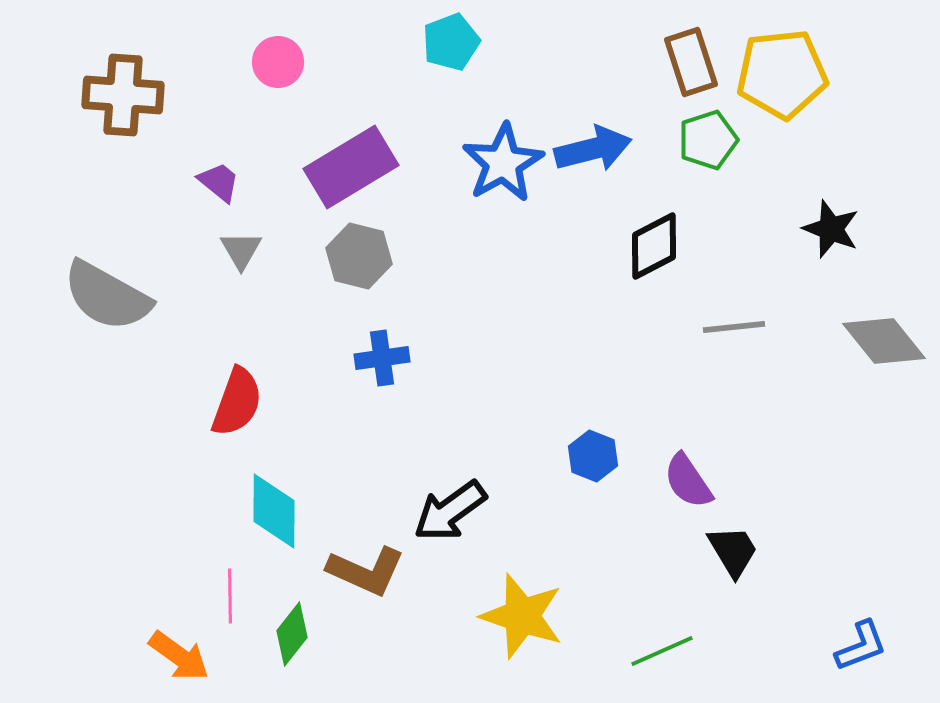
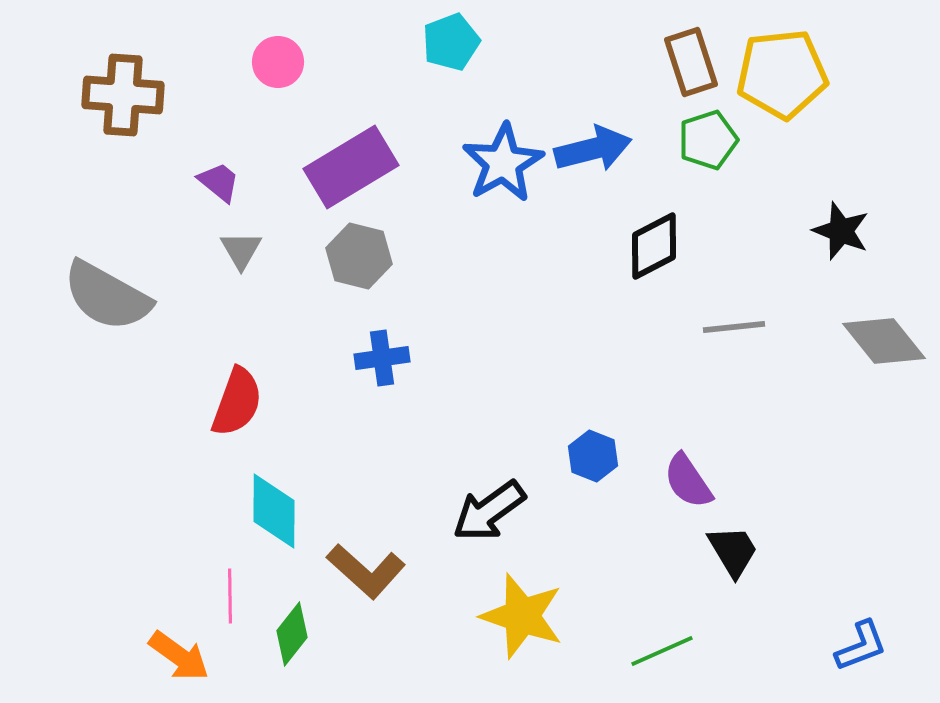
black star: moved 10 px right, 2 px down
black arrow: moved 39 px right
brown L-shape: rotated 18 degrees clockwise
